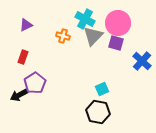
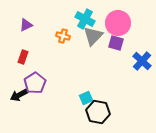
cyan square: moved 16 px left, 9 px down
